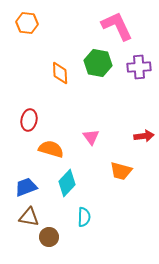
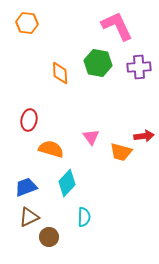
orange trapezoid: moved 19 px up
brown triangle: rotated 35 degrees counterclockwise
